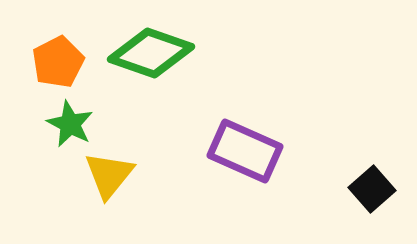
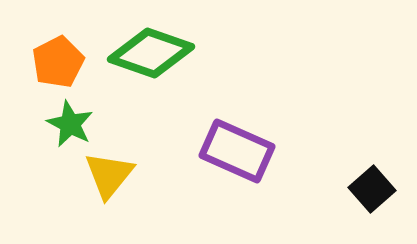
purple rectangle: moved 8 px left
